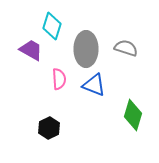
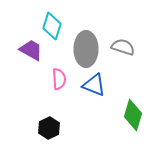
gray semicircle: moved 3 px left, 1 px up
